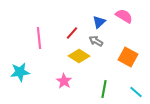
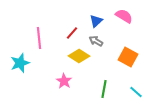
blue triangle: moved 3 px left, 1 px up
cyan star: moved 9 px up; rotated 12 degrees counterclockwise
